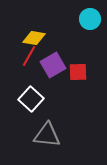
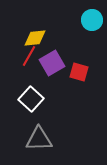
cyan circle: moved 2 px right, 1 px down
yellow diamond: moved 1 px right; rotated 15 degrees counterclockwise
purple square: moved 1 px left, 2 px up
red square: moved 1 px right; rotated 18 degrees clockwise
gray triangle: moved 8 px left, 4 px down; rotated 8 degrees counterclockwise
